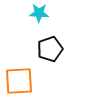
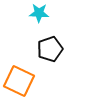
orange square: rotated 28 degrees clockwise
